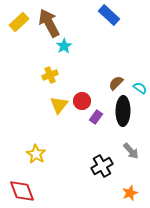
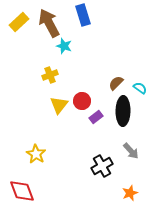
blue rectangle: moved 26 px left; rotated 30 degrees clockwise
cyan star: rotated 21 degrees counterclockwise
purple rectangle: rotated 16 degrees clockwise
